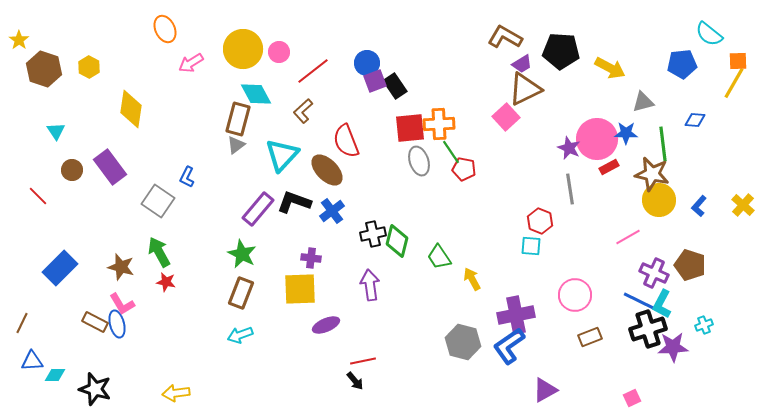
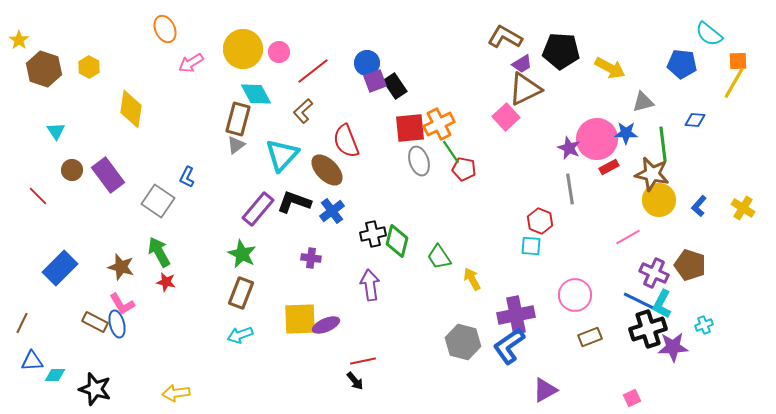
blue pentagon at (682, 64): rotated 12 degrees clockwise
orange cross at (439, 124): rotated 24 degrees counterclockwise
purple rectangle at (110, 167): moved 2 px left, 8 px down
yellow cross at (743, 205): moved 3 px down; rotated 10 degrees counterclockwise
yellow square at (300, 289): moved 30 px down
